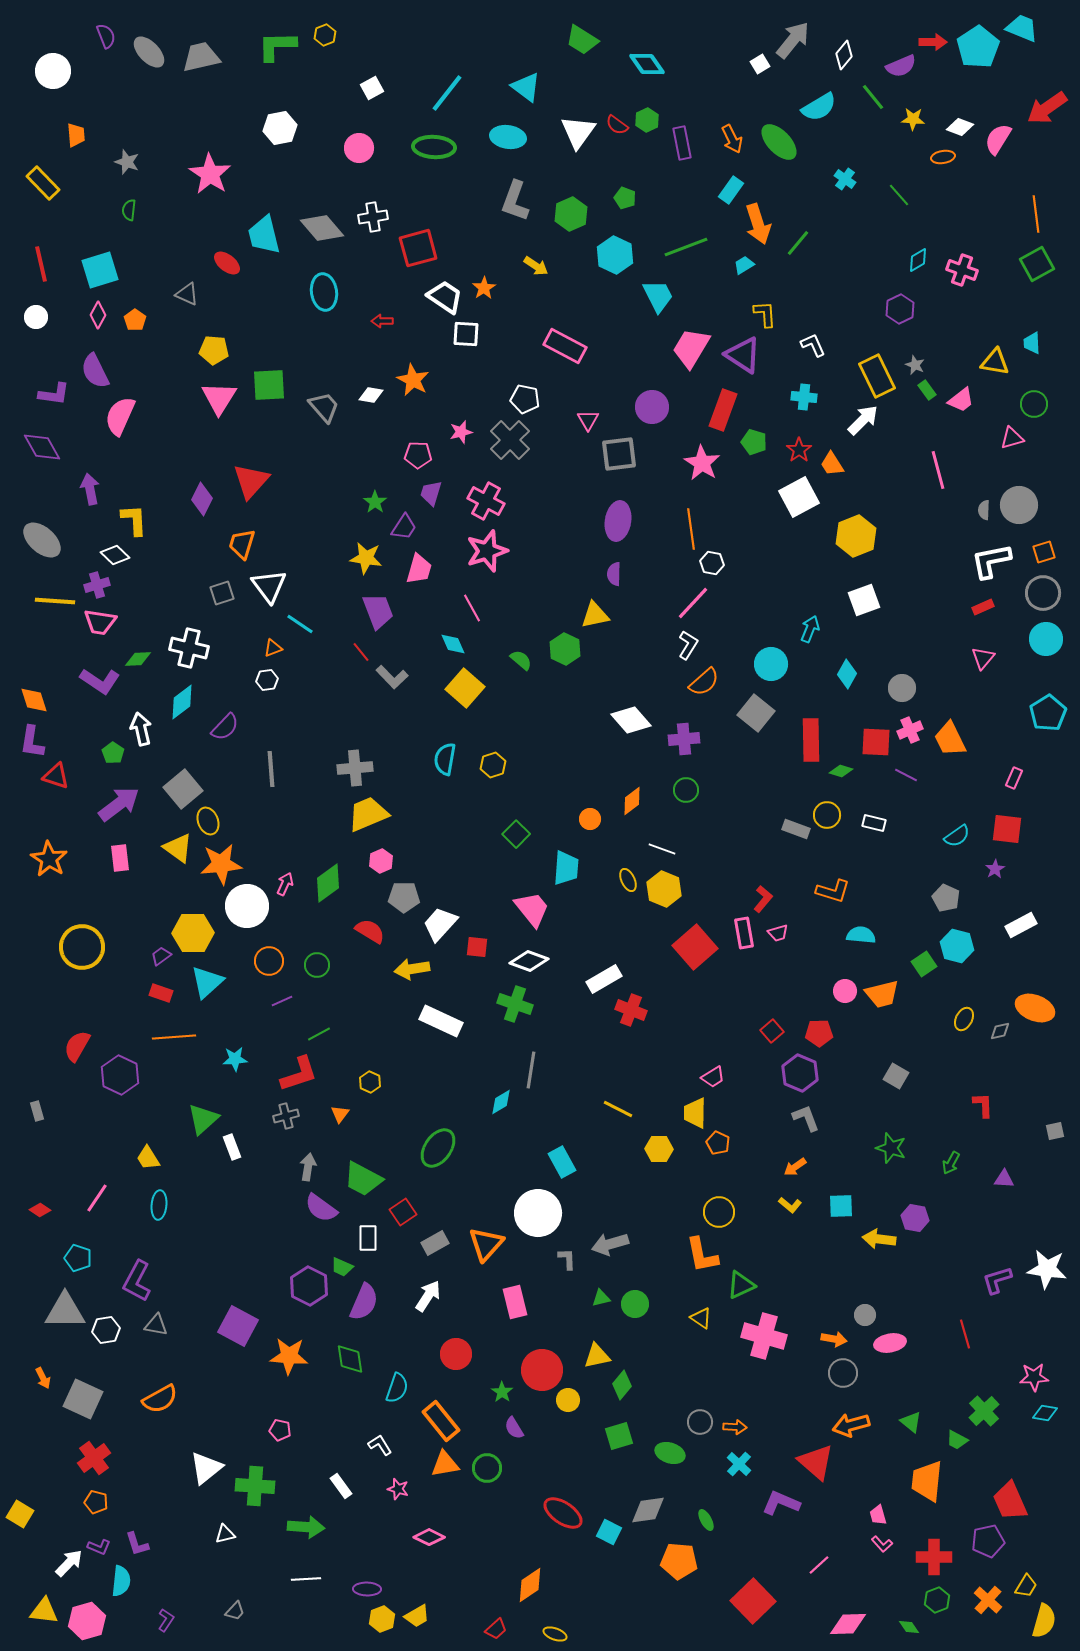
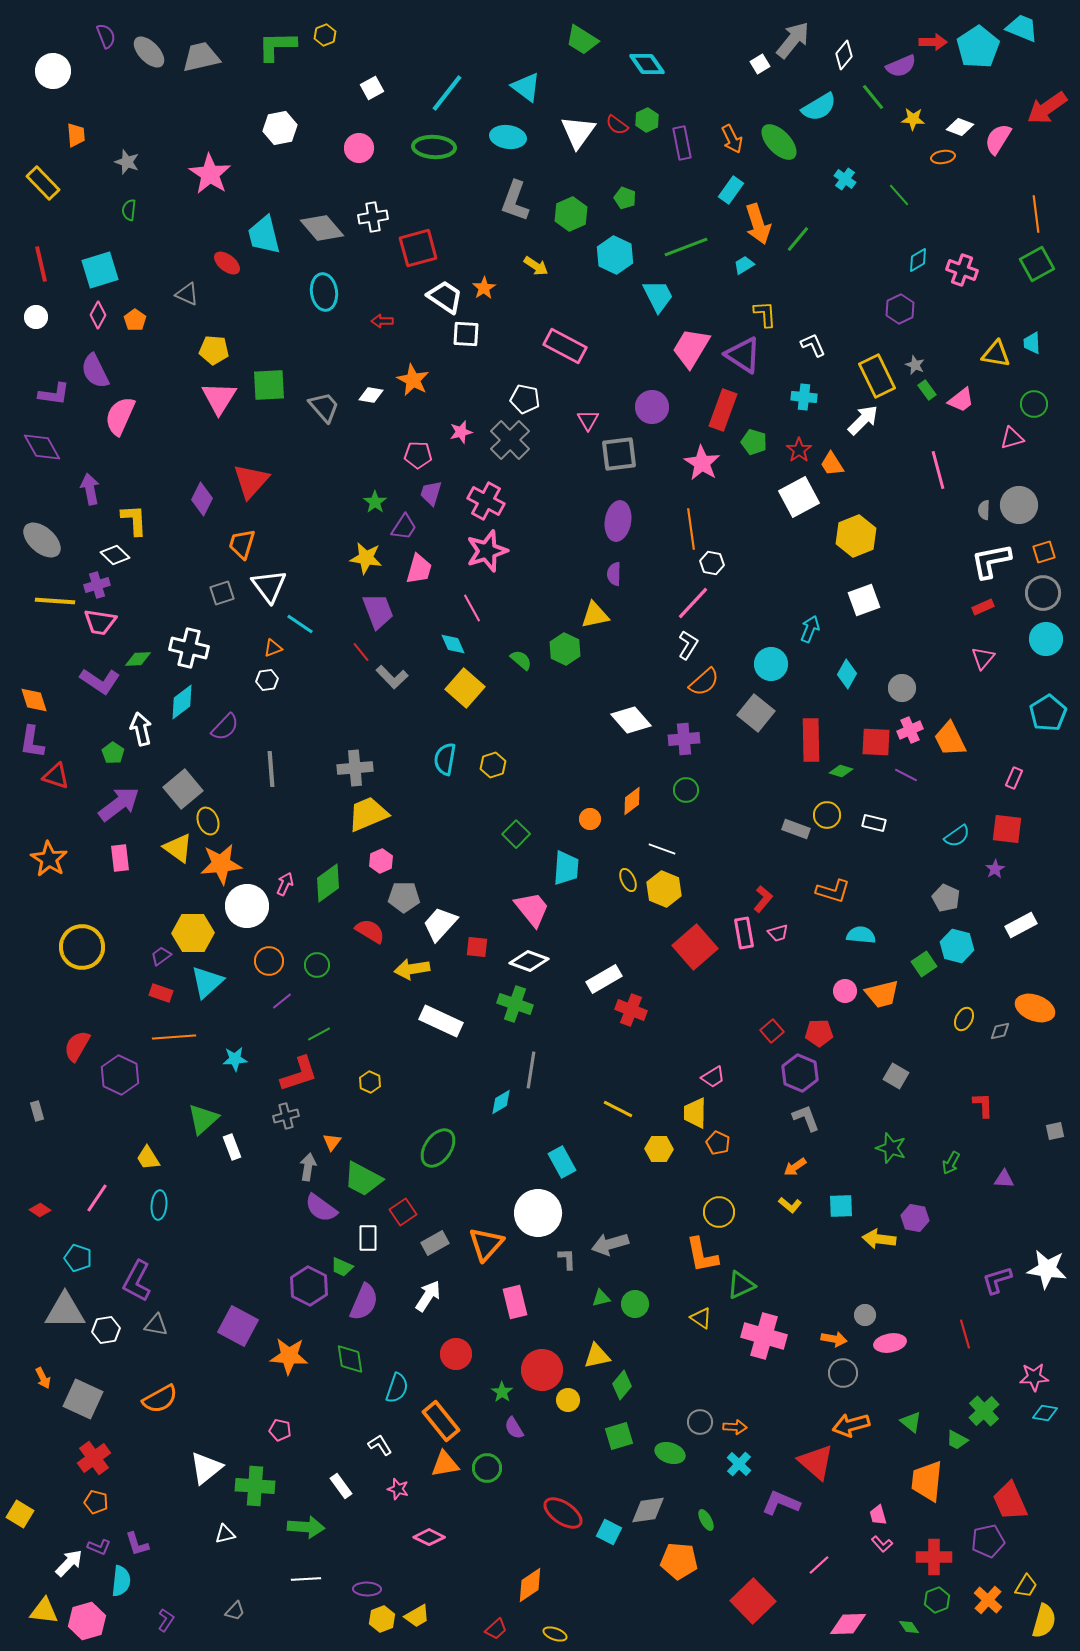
green line at (798, 243): moved 4 px up
yellow triangle at (995, 362): moved 1 px right, 8 px up
purple line at (282, 1001): rotated 15 degrees counterclockwise
orange triangle at (340, 1114): moved 8 px left, 28 px down
